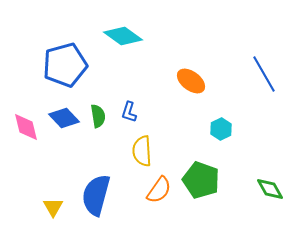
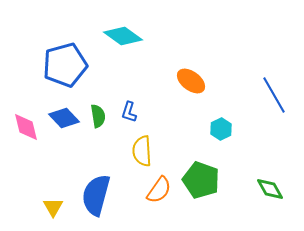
blue line: moved 10 px right, 21 px down
